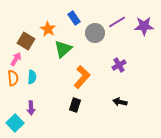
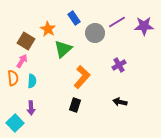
pink arrow: moved 6 px right, 2 px down
cyan semicircle: moved 4 px down
